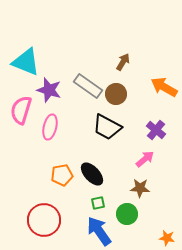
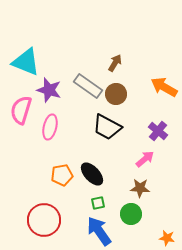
brown arrow: moved 8 px left, 1 px down
purple cross: moved 2 px right, 1 px down
green circle: moved 4 px right
